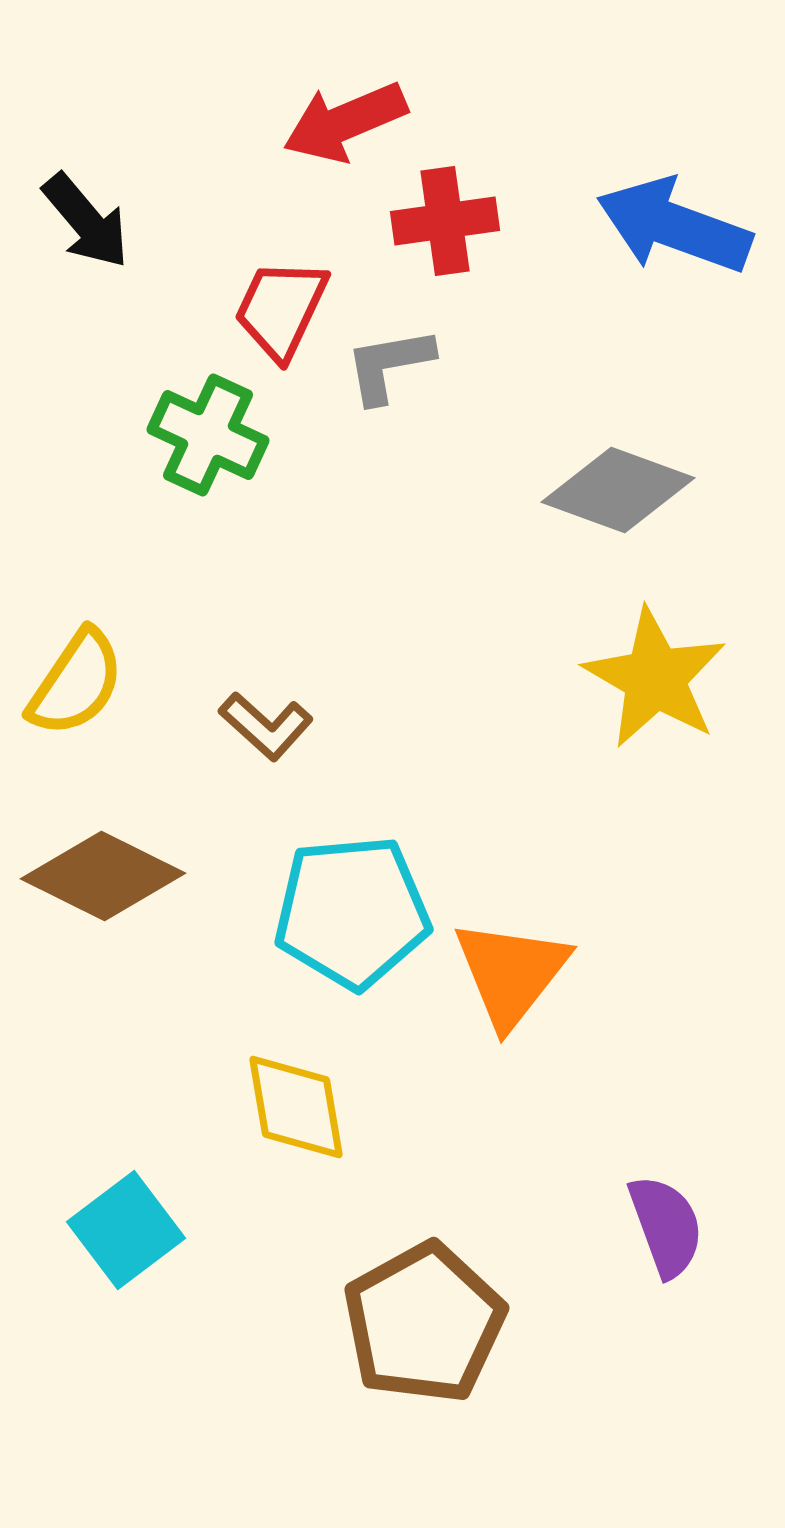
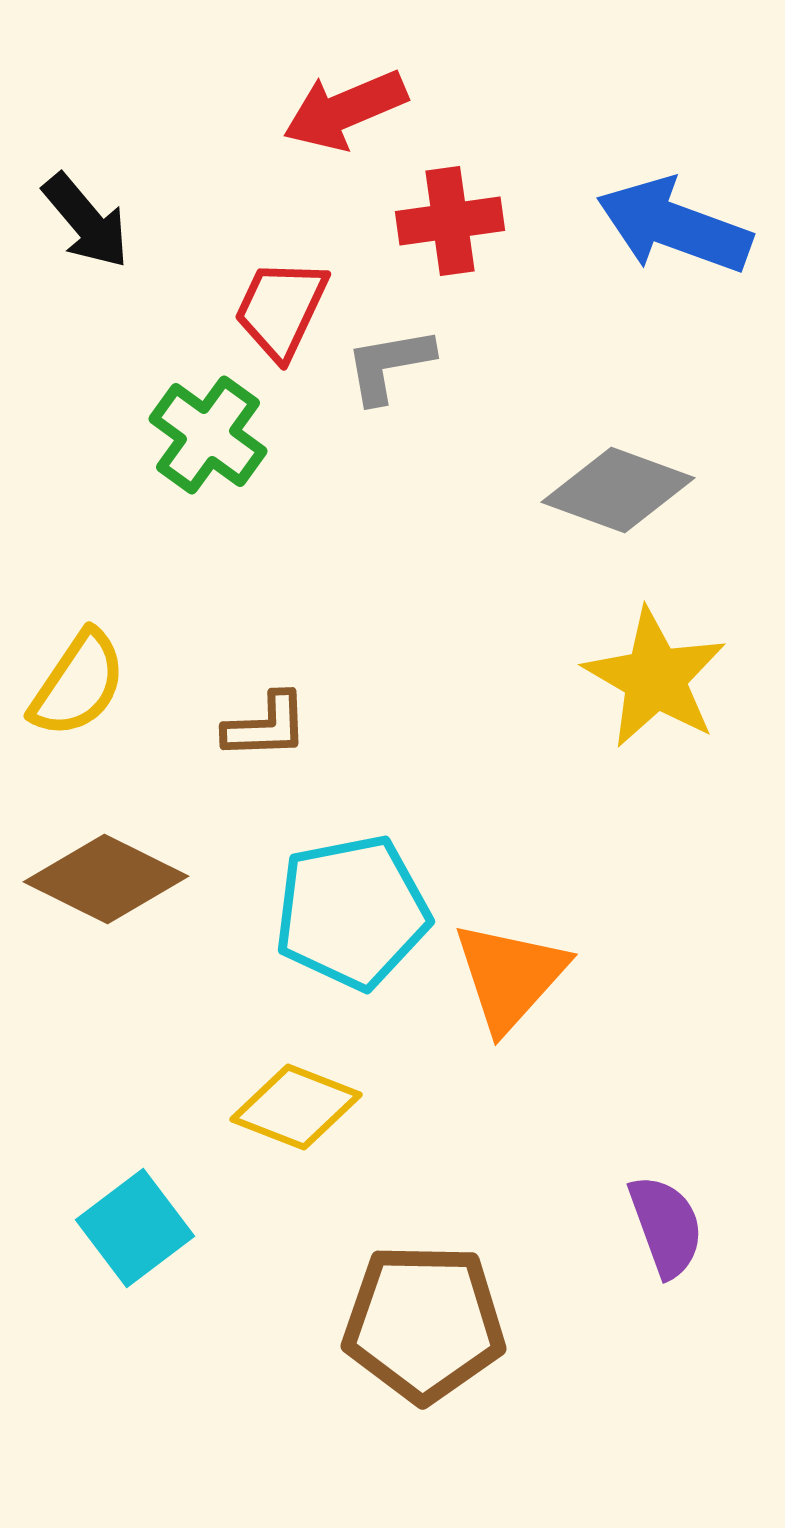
red arrow: moved 12 px up
red cross: moved 5 px right
green cross: rotated 11 degrees clockwise
yellow semicircle: moved 2 px right, 1 px down
brown L-shape: rotated 44 degrees counterclockwise
brown diamond: moved 3 px right, 3 px down
cyan pentagon: rotated 6 degrees counterclockwise
orange triangle: moved 1 px left, 3 px down; rotated 4 degrees clockwise
yellow diamond: rotated 59 degrees counterclockwise
cyan square: moved 9 px right, 2 px up
brown pentagon: rotated 30 degrees clockwise
